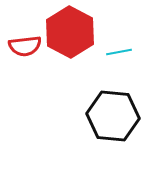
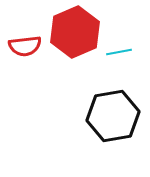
red hexagon: moved 5 px right; rotated 9 degrees clockwise
black hexagon: rotated 15 degrees counterclockwise
